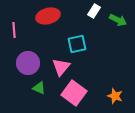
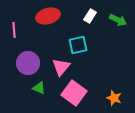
white rectangle: moved 4 px left, 5 px down
cyan square: moved 1 px right, 1 px down
orange star: moved 1 px left, 2 px down
